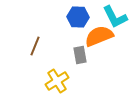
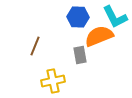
yellow cross: moved 4 px left; rotated 20 degrees clockwise
